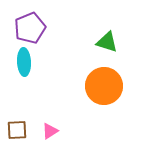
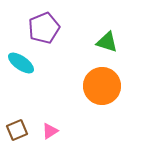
purple pentagon: moved 14 px right
cyan ellipse: moved 3 px left, 1 px down; rotated 52 degrees counterclockwise
orange circle: moved 2 px left
brown square: rotated 20 degrees counterclockwise
